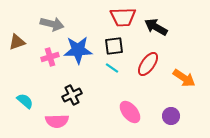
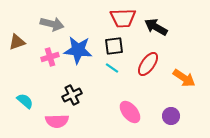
red trapezoid: moved 1 px down
blue star: rotated 8 degrees clockwise
